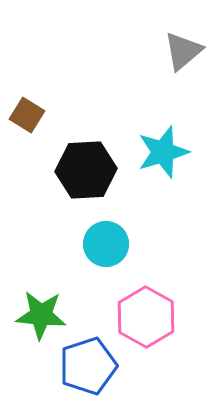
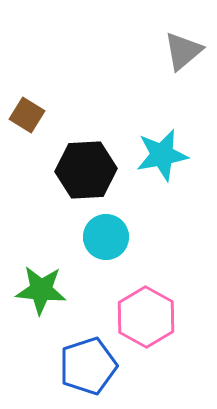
cyan star: moved 1 px left, 3 px down; rotated 6 degrees clockwise
cyan circle: moved 7 px up
green star: moved 25 px up
